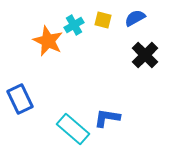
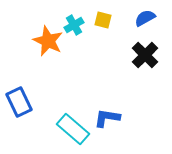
blue semicircle: moved 10 px right
blue rectangle: moved 1 px left, 3 px down
